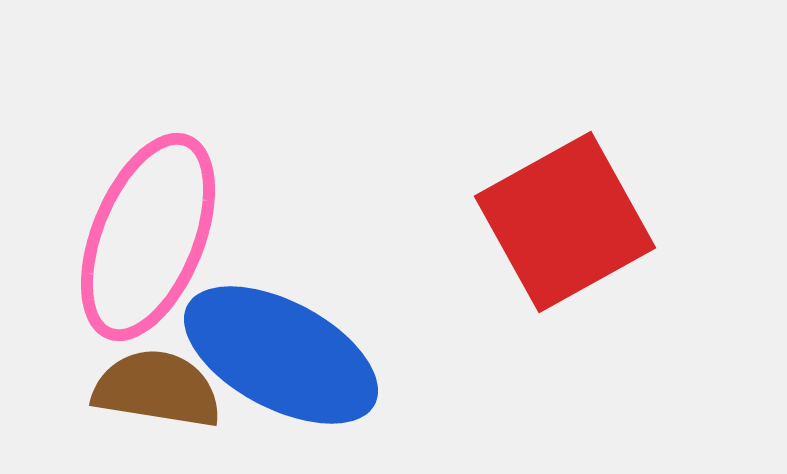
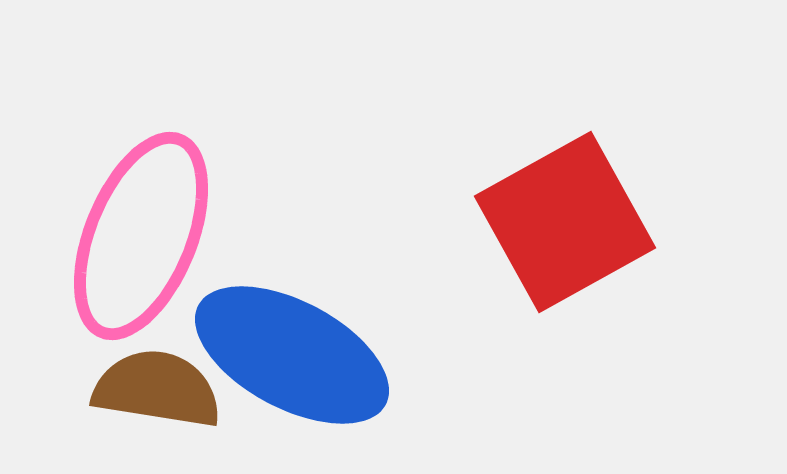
pink ellipse: moved 7 px left, 1 px up
blue ellipse: moved 11 px right
